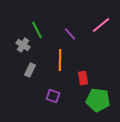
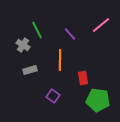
gray rectangle: rotated 48 degrees clockwise
purple square: rotated 16 degrees clockwise
